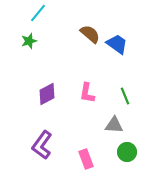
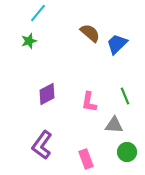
brown semicircle: moved 1 px up
blue trapezoid: rotated 80 degrees counterclockwise
pink L-shape: moved 2 px right, 9 px down
